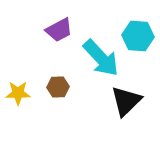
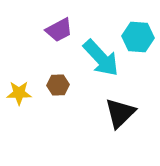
cyan hexagon: moved 1 px down
brown hexagon: moved 2 px up
yellow star: moved 1 px right
black triangle: moved 6 px left, 12 px down
